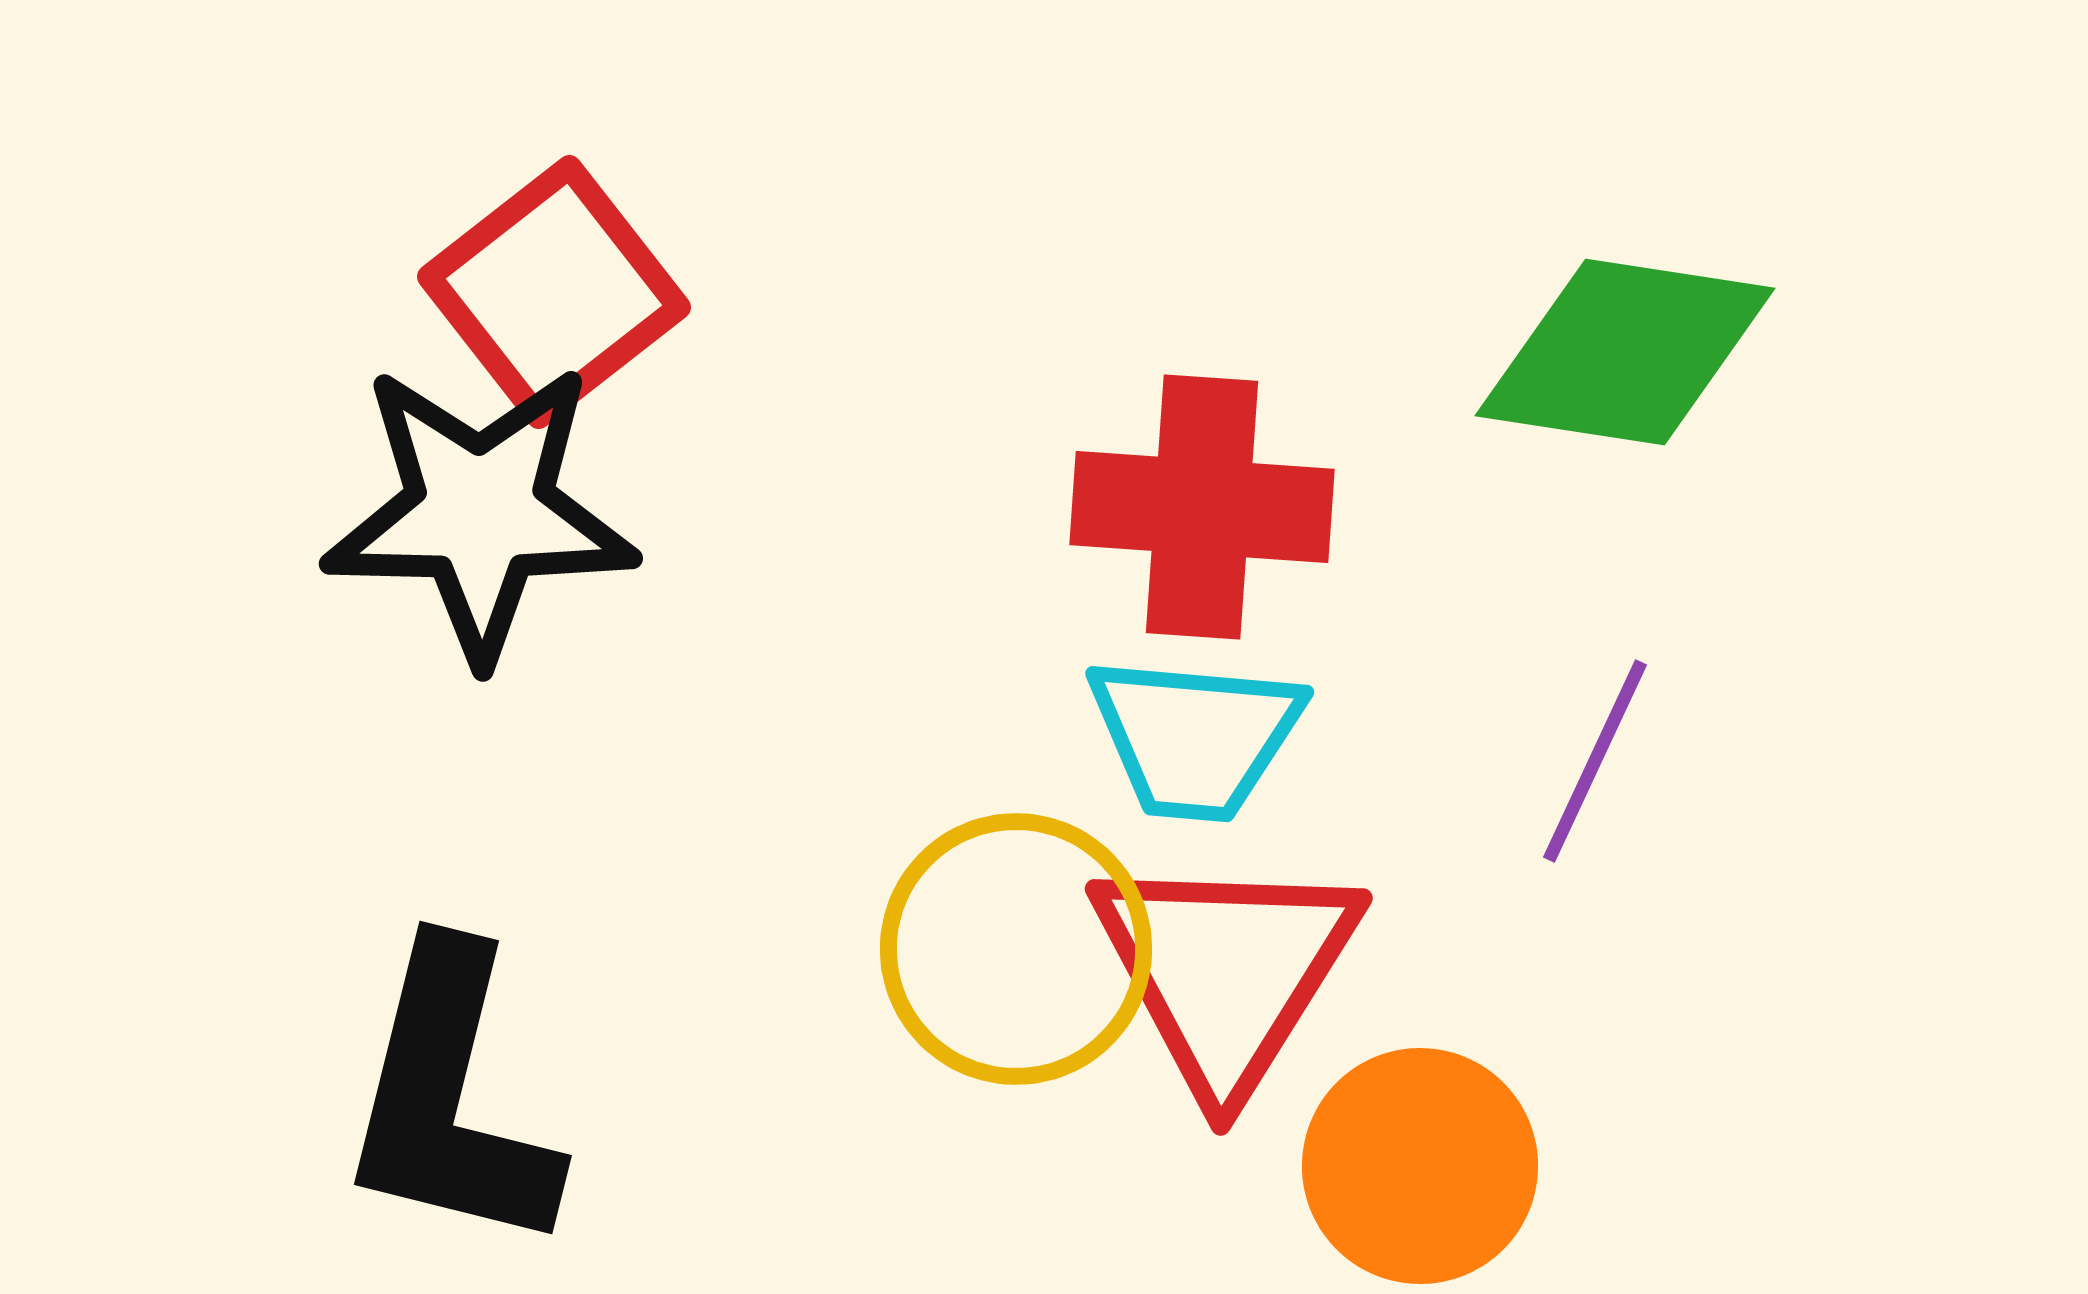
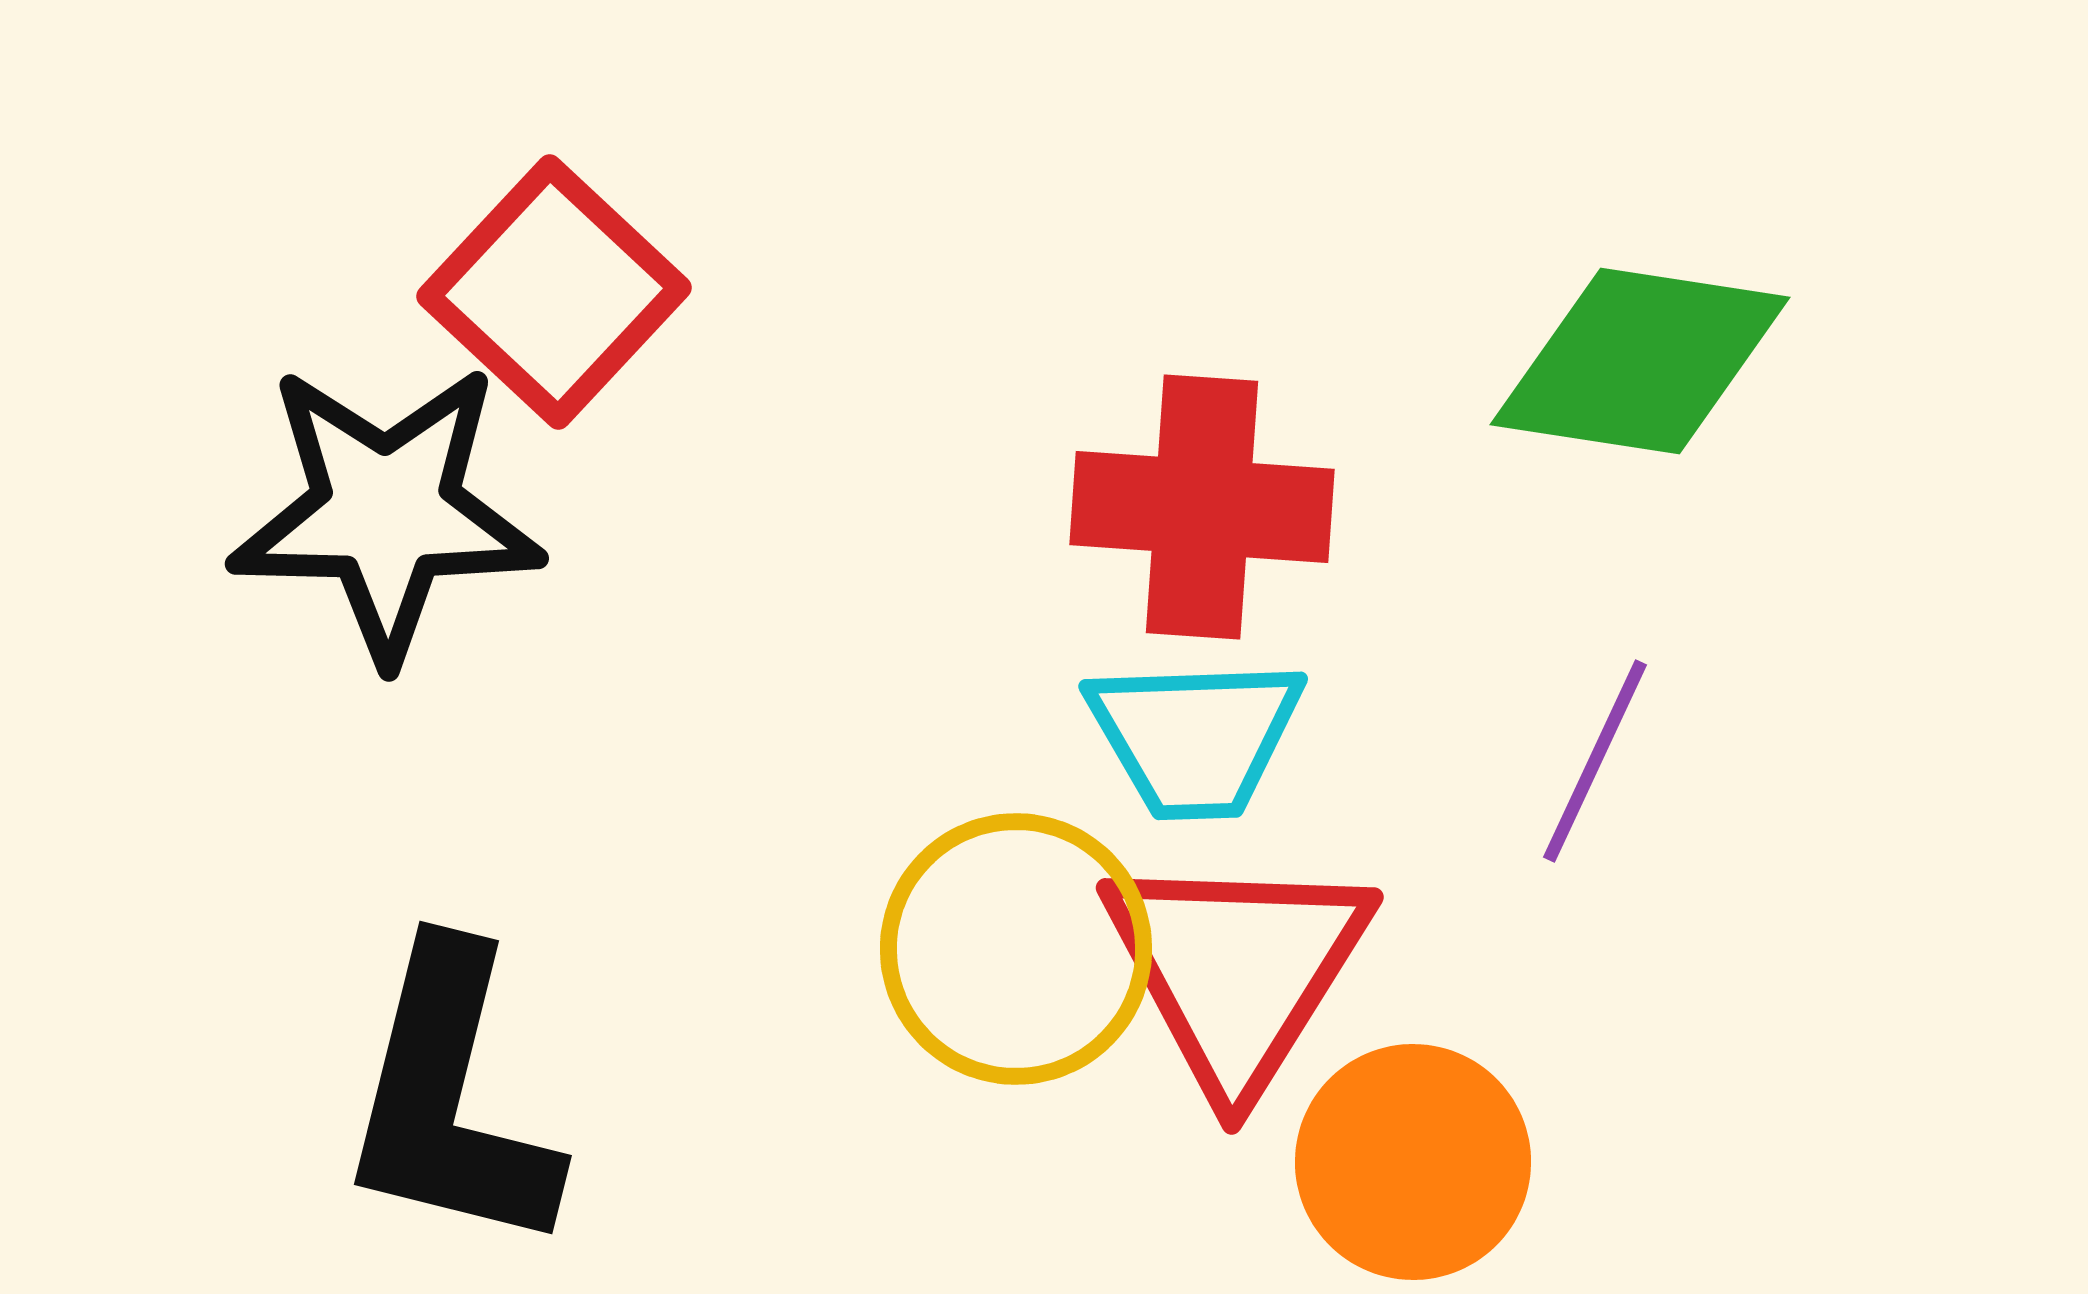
red square: rotated 9 degrees counterclockwise
green diamond: moved 15 px right, 9 px down
black star: moved 94 px left
cyan trapezoid: rotated 7 degrees counterclockwise
red triangle: moved 11 px right, 1 px up
orange circle: moved 7 px left, 4 px up
